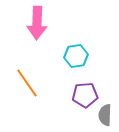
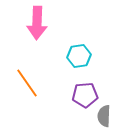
cyan hexagon: moved 3 px right
gray semicircle: moved 1 px left, 1 px down
